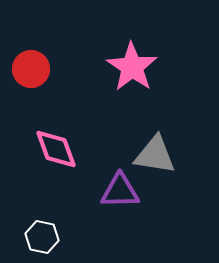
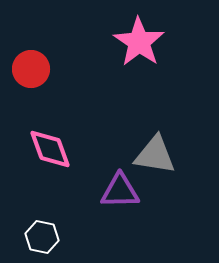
pink star: moved 7 px right, 25 px up
pink diamond: moved 6 px left
